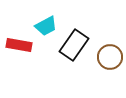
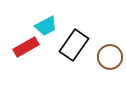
red rectangle: moved 7 px right, 2 px down; rotated 40 degrees counterclockwise
